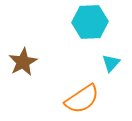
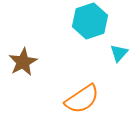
cyan hexagon: moved 1 px up; rotated 16 degrees counterclockwise
cyan triangle: moved 8 px right, 10 px up
